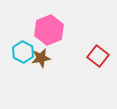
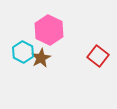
pink hexagon: rotated 12 degrees counterclockwise
brown star: rotated 18 degrees counterclockwise
